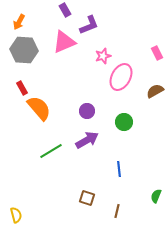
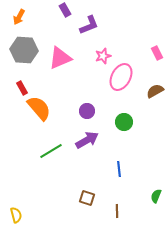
orange arrow: moved 5 px up
pink triangle: moved 4 px left, 16 px down
brown line: rotated 16 degrees counterclockwise
